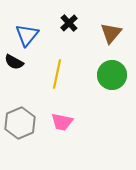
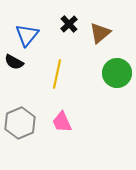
black cross: moved 1 px down
brown triangle: moved 11 px left; rotated 10 degrees clockwise
green circle: moved 5 px right, 2 px up
pink trapezoid: rotated 55 degrees clockwise
